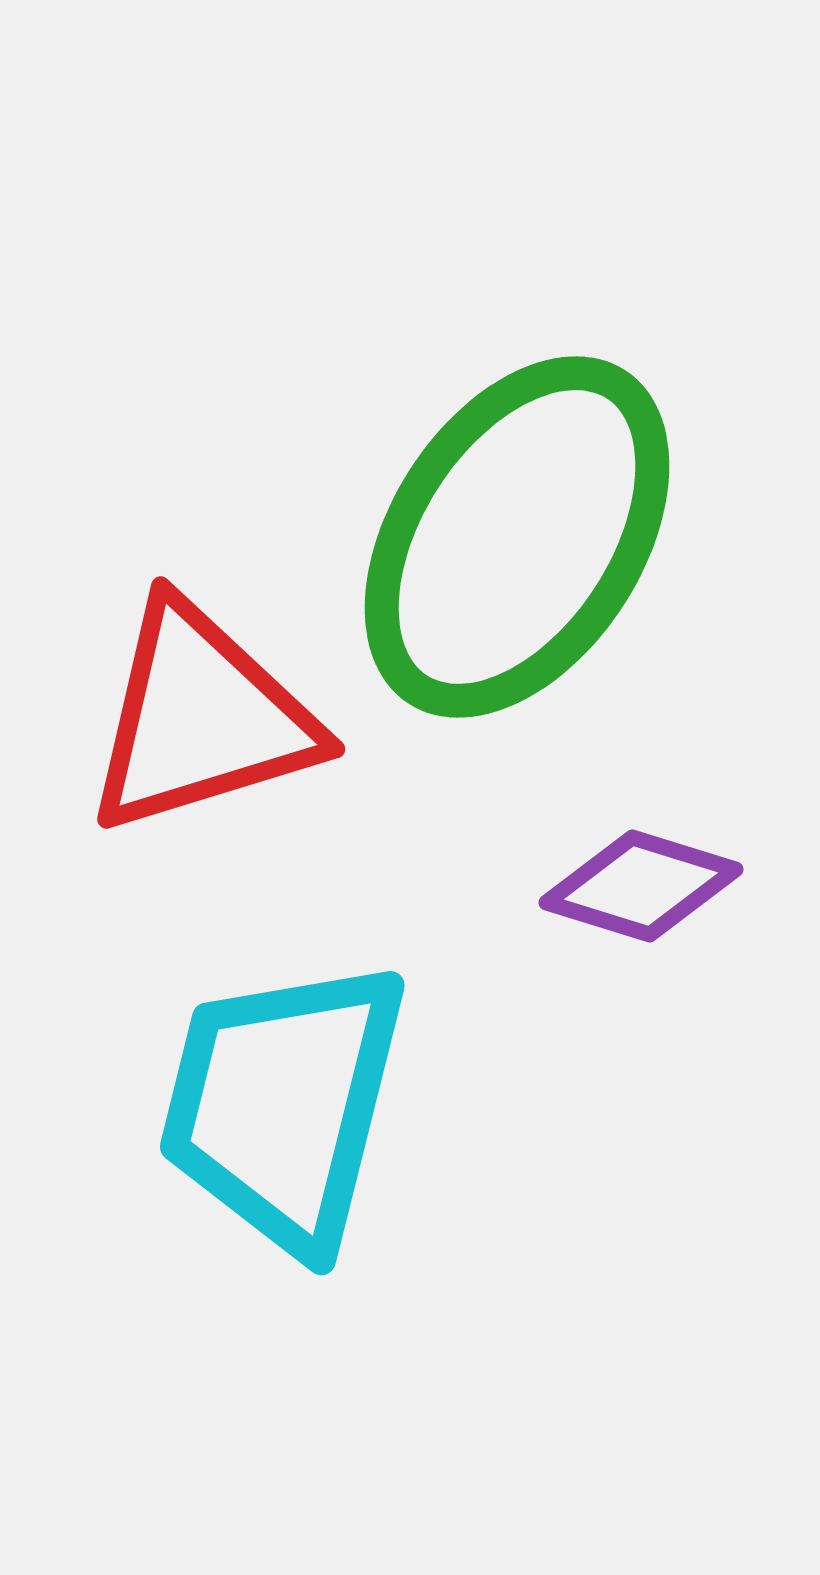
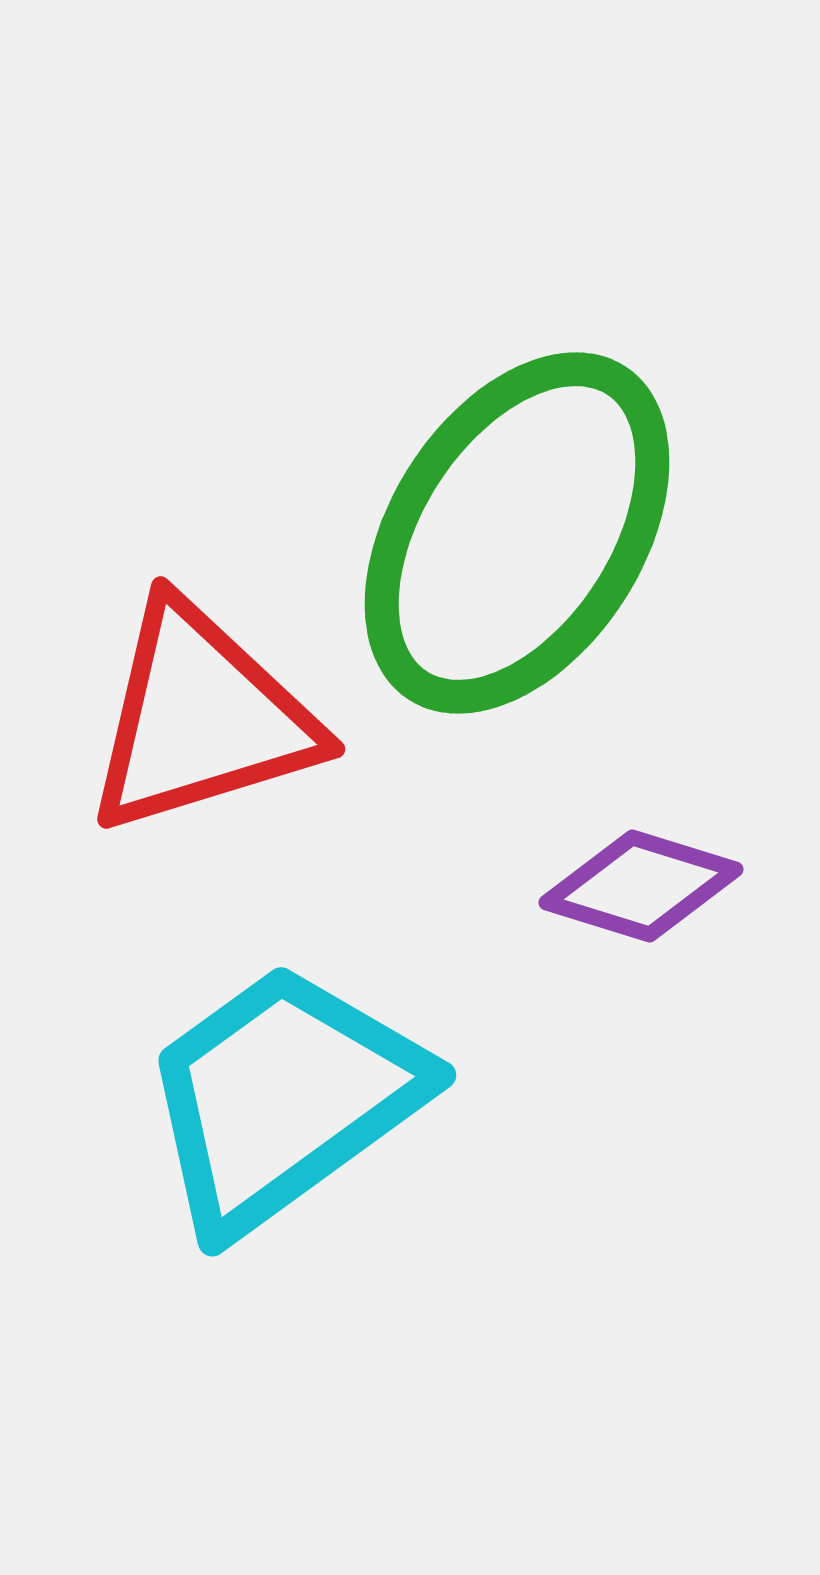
green ellipse: moved 4 px up
cyan trapezoid: moved 7 px up; rotated 40 degrees clockwise
